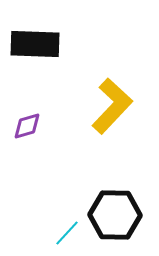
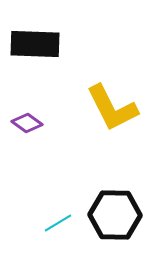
yellow L-shape: moved 2 px down; rotated 110 degrees clockwise
purple diamond: moved 3 px up; rotated 52 degrees clockwise
cyan line: moved 9 px left, 10 px up; rotated 16 degrees clockwise
